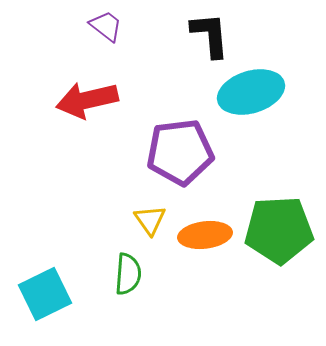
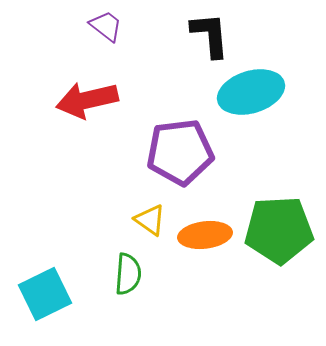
yellow triangle: rotated 20 degrees counterclockwise
